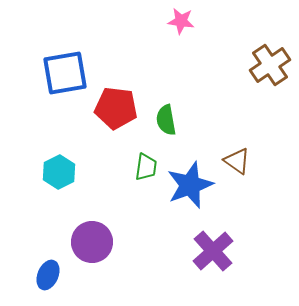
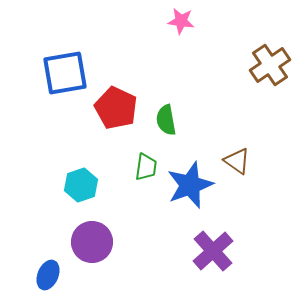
red pentagon: rotated 18 degrees clockwise
cyan hexagon: moved 22 px right, 13 px down; rotated 8 degrees clockwise
